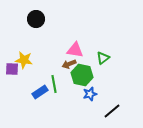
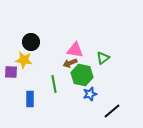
black circle: moved 5 px left, 23 px down
brown arrow: moved 1 px right, 1 px up
purple square: moved 1 px left, 3 px down
blue rectangle: moved 10 px left, 7 px down; rotated 56 degrees counterclockwise
